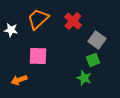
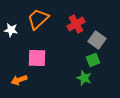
red cross: moved 3 px right, 3 px down; rotated 18 degrees clockwise
pink square: moved 1 px left, 2 px down
